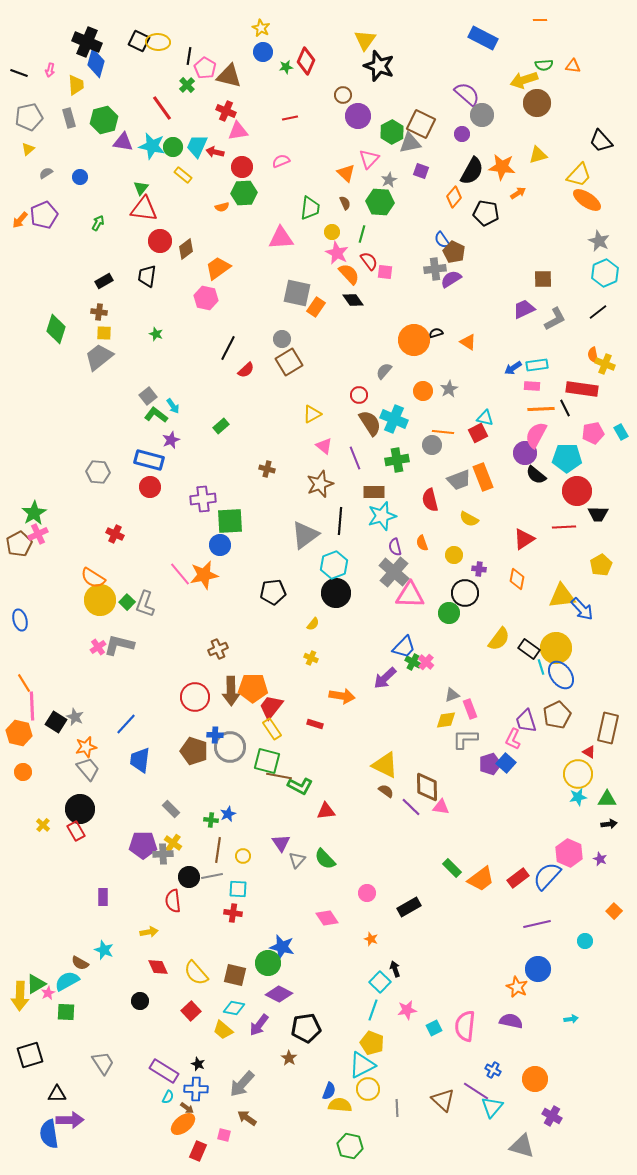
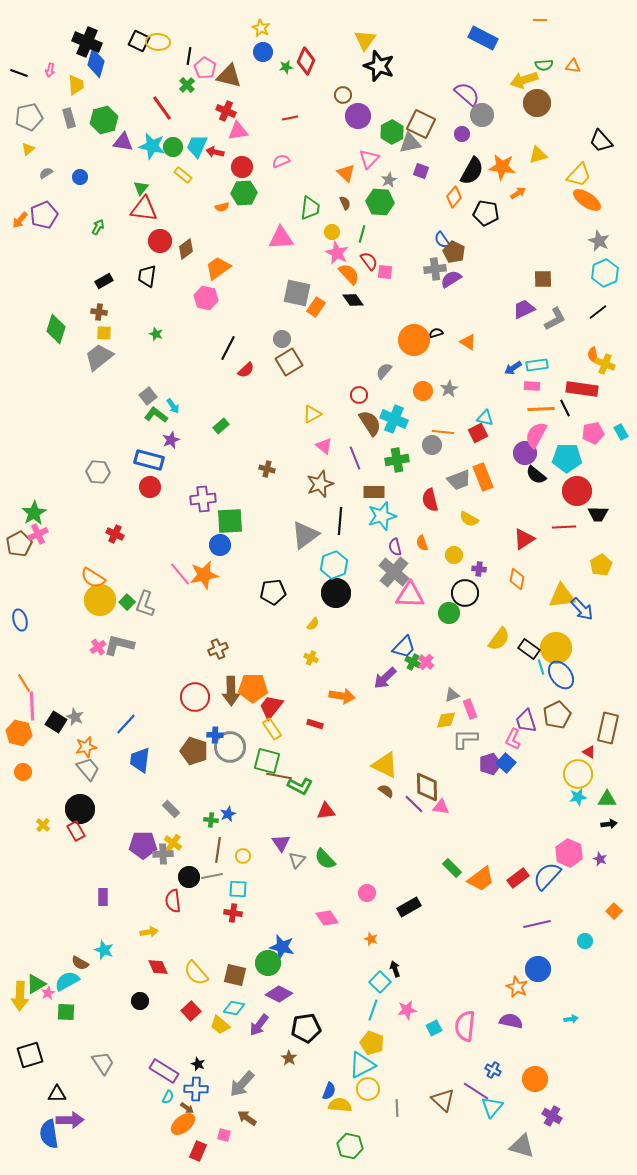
green arrow at (98, 223): moved 4 px down
purple line at (411, 807): moved 3 px right, 3 px up
yellow trapezoid at (223, 1030): moved 3 px left, 5 px up
